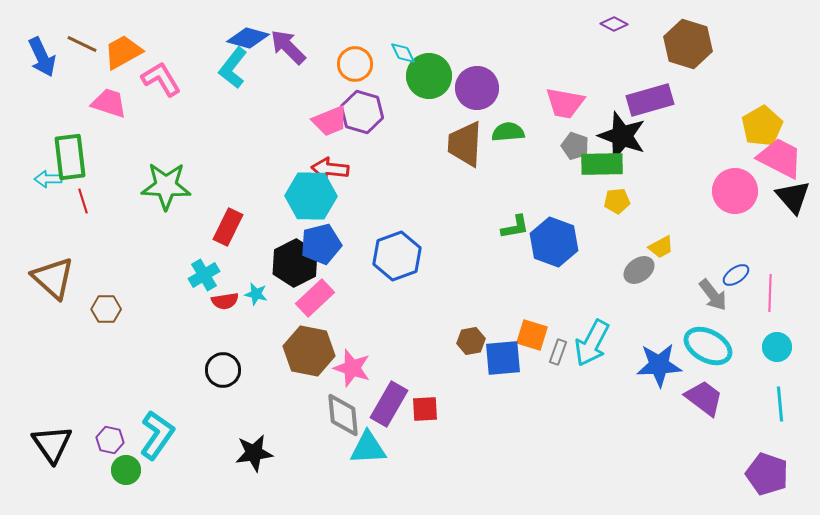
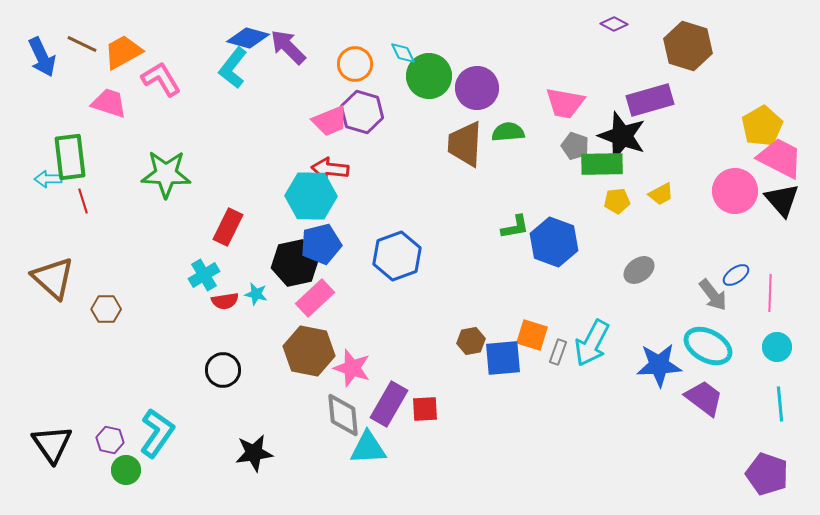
brown hexagon at (688, 44): moved 2 px down
green star at (166, 186): moved 12 px up
black triangle at (793, 197): moved 11 px left, 3 px down
yellow trapezoid at (661, 247): moved 53 px up
black hexagon at (295, 263): rotated 15 degrees clockwise
cyan L-shape at (157, 435): moved 2 px up
